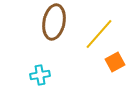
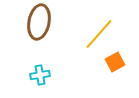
brown ellipse: moved 15 px left
